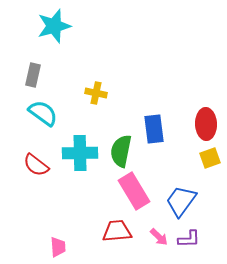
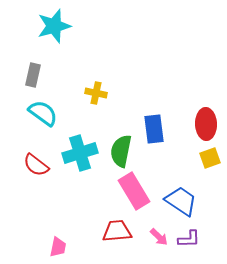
cyan cross: rotated 16 degrees counterclockwise
blue trapezoid: rotated 88 degrees clockwise
pink trapezoid: rotated 15 degrees clockwise
